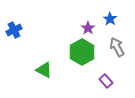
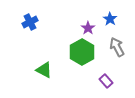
blue cross: moved 16 px right, 8 px up
